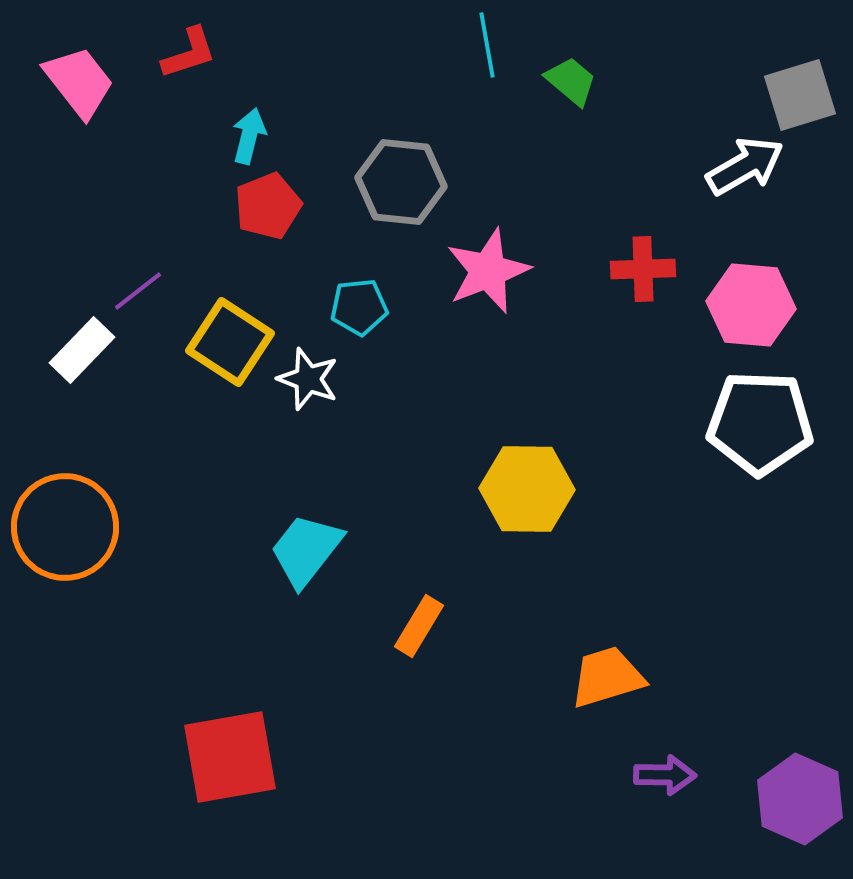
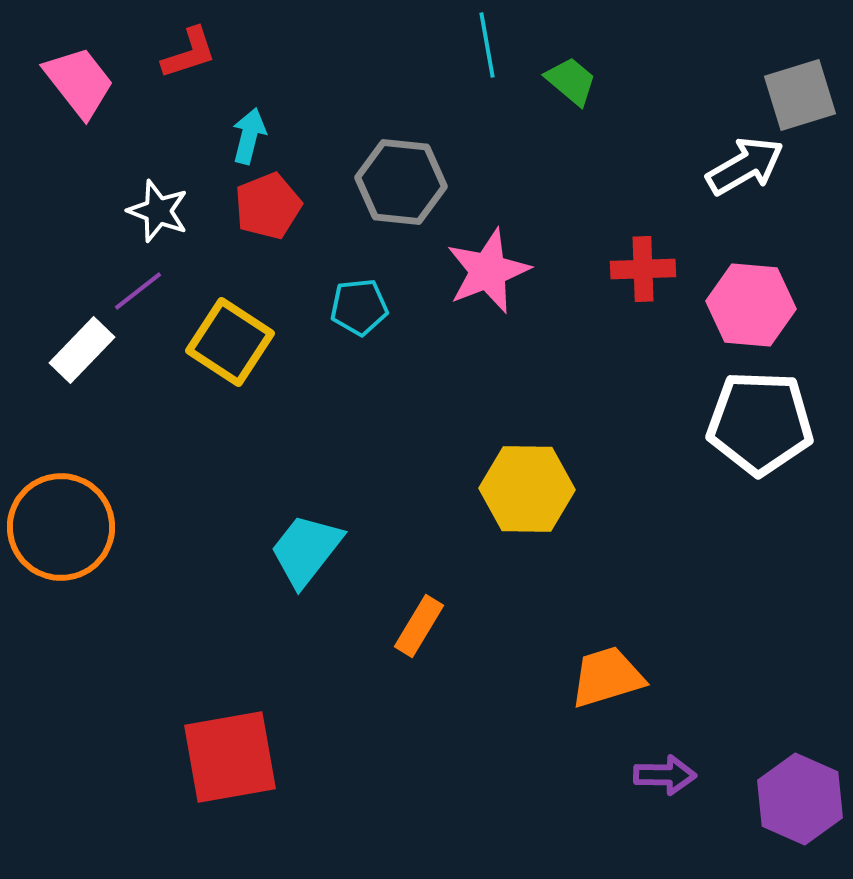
white star: moved 150 px left, 168 px up
orange circle: moved 4 px left
